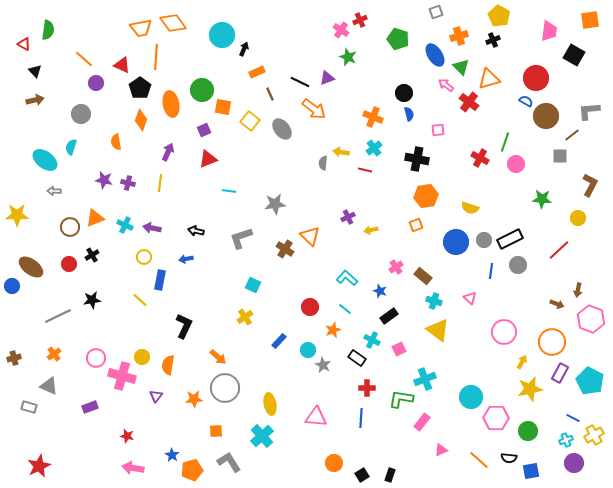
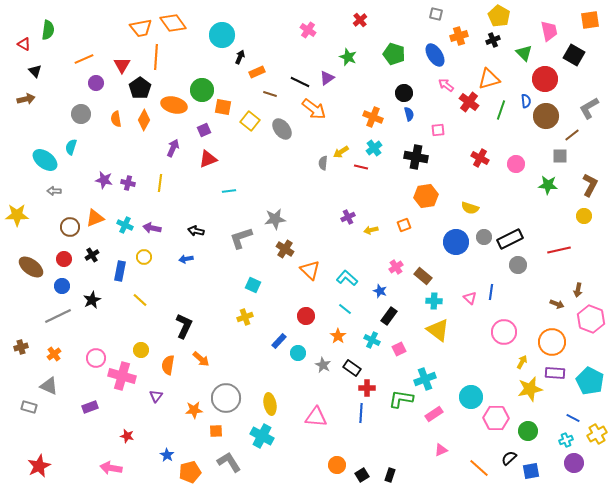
gray square at (436, 12): moved 2 px down; rotated 32 degrees clockwise
red cross at (360, 20): rotated 16 degrees counterclockwise
pink cross at (341, 30): moved 33 px left
pink trapezoid at (549, 31): rotated 20 degrees counterclockwise
green pentagon at (398, 39): moved 4 px left, 15 px down
black arrow at (244, 49): moved 4 px left, 8 px down
orange line at (84, 59): rotated 66 degrees counterclockwise
red triangle at (122, 65): rotated 36 degrees clockwise
green triangle at (461, 67): moved 63 px right, 14 px up
purple triangle at (327, 78): rotated 14 degrees counterclockwise
red circle at (536, 78): moved 9 px right, 1 px down
brown line at (270, 94): rotated 48 degrees counterclockwise
brown arrow at (35, 100): moved 9 px left, 1 px up
blue semicircle at (526, 101): rotated 56 degrees clockwise
orange ellipse at (171, 104): moved 3 px right, 1 px down; rotated 65 degrees counterclockwise
gray L-shape at (589, 111): moved 3 px up; rotated 25 degrees counterclockwise
orange diamond at (141, 120): moved 3 px right; rotated 10 degrees clockwise
orange semicircle at (116, 142): moved 23 px up
green line at (505, 142): moved 4 px left, 32 px up
purple arrow at (168, 152): moved 5 px right, 4 px up
yellow arrow at (341, 152): rotated 42 degrees counterclockwise
black cross at (417, 159): moved 1 px left, 2 px up
red line at (365, 170): moved 4 px left, 3 px up
cyan line at (229, 191): rotated 16 degrees counterclockwise
green star at (542, 199): moved 6 px right, 14 px up
gray star at (275, 204): moved 15 px down
yellow circle at (578, 218): moved 6 px right, 2 px up
orange square at (416, 225): moved 12 px left
orange triangle at (310, 236): moved 34 px down
gray circle at (484, 240): moved 3 px up
red line at (559, 250): rotated 30 degrees clockwise
red circle at (69, 264): moved 5 px left, 5 px up
blue line at (491, 271): moved 21 px down
blue rectangle at (160, 280): moved 40 px left, 9 px up
blue circle at (12, 286): moved 50 px right
black star at (92, 300): rotated 18 degrees counterclockwise
cyan cross at (434, 301): rotated 14 degrees counterclockwise
red circle at (310, 307): moved 4 px left, 9 px down
black rectangle at (389, 316): rotated 18 degrees counterclockwise
yellow cross at (245, 317): rotated 14 degrees clockwise
orange star at (333, 330): moved 5 px right, 6 px down; rotated 14 degrees counterclockwise
cyan circle at (308, 350): moved 10 px left, 3 px down
yellow circle at (142, 357): moved 1 px left, 7 px up
orange arrow at (218, 357): moved 17 px left, 2 px down
brown cross at (14, 358): moved 7 px right, 11 px up
black rectangle at (357, 358): moved 5 px left, 10 px down
purple rectangle at (560, 373): moved 5 px left; rotated 66 degrees clockwise
gray circle at (225, 388): moved 1 px right, 10 px down
orange star at (194, 399): moved 11 px down
blue line at (361, 418): moved 5 px up
pink rectangle at (422, 422): moved 12 px right, 8 px up; rotated 18 degrees clockwise
yellow cross at (594, 435): moved 3 px right, 1 px up
cyan cross at (262, 436): rotated 20 degrees counterclockwise
blue star at (172, 455): moved 5 px left
black semicircle at (509, 458): rotated 133 degrees clockwise
orange line at (479, 460): moved 8 px down
orange circle at (334, 463): moved 3 px right, 2 px down
pink arrow at (133, 468): moved 22 px left
orange pentagon at (192, 470): moved 2 px left, 2 px down
